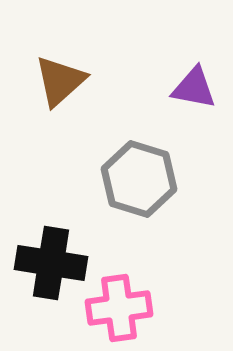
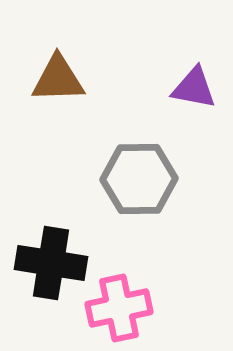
brown triangle: moved 2 px left, 2 px up; rotated 40 degrees clockwise
gray hexagon: rotated 18 degrees counterclockwise
pink cross: rotated 4 degrees counterclockwise
